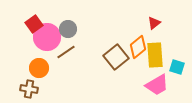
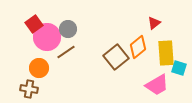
yellow rectangle: moved 11 px right, 2 px up
cyan square: moved 2 px right, 1 px down
